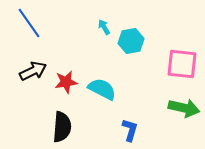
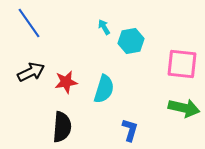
black arrow: moved 2 px left, 1 px down
cyan semicircle: moved 2 px right; rotated 80 degrees clockwise
